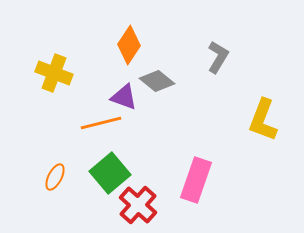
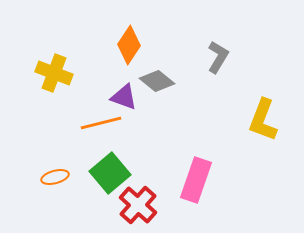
orange ellipse: rotated 48 degrees clockwise
